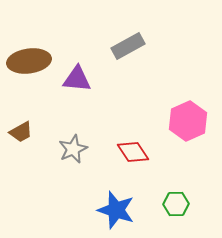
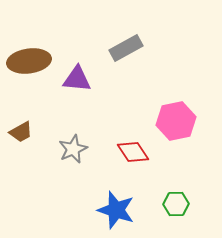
gray rectangle: moved 2 px left, 2 px down
pink hexagon: moved 12 px left; rotated 12 degrees clockwise
